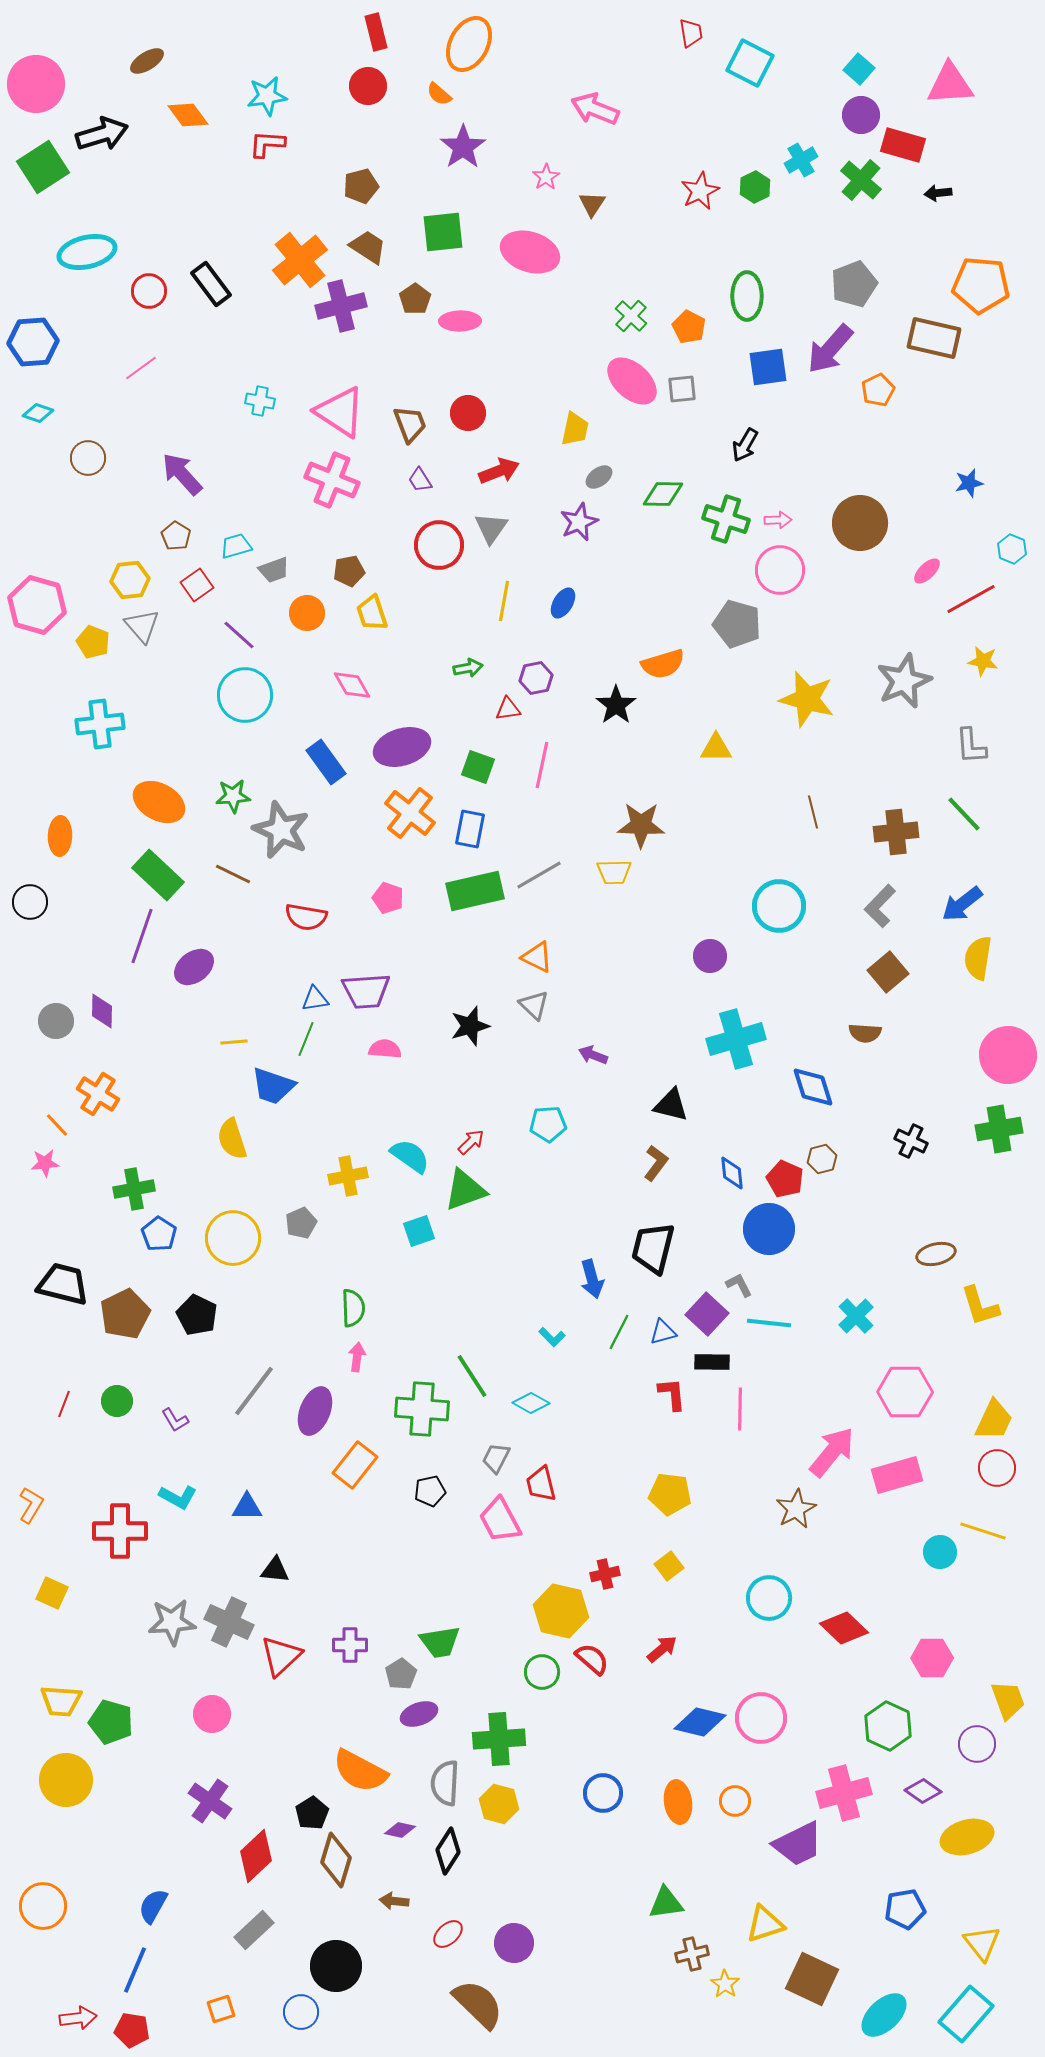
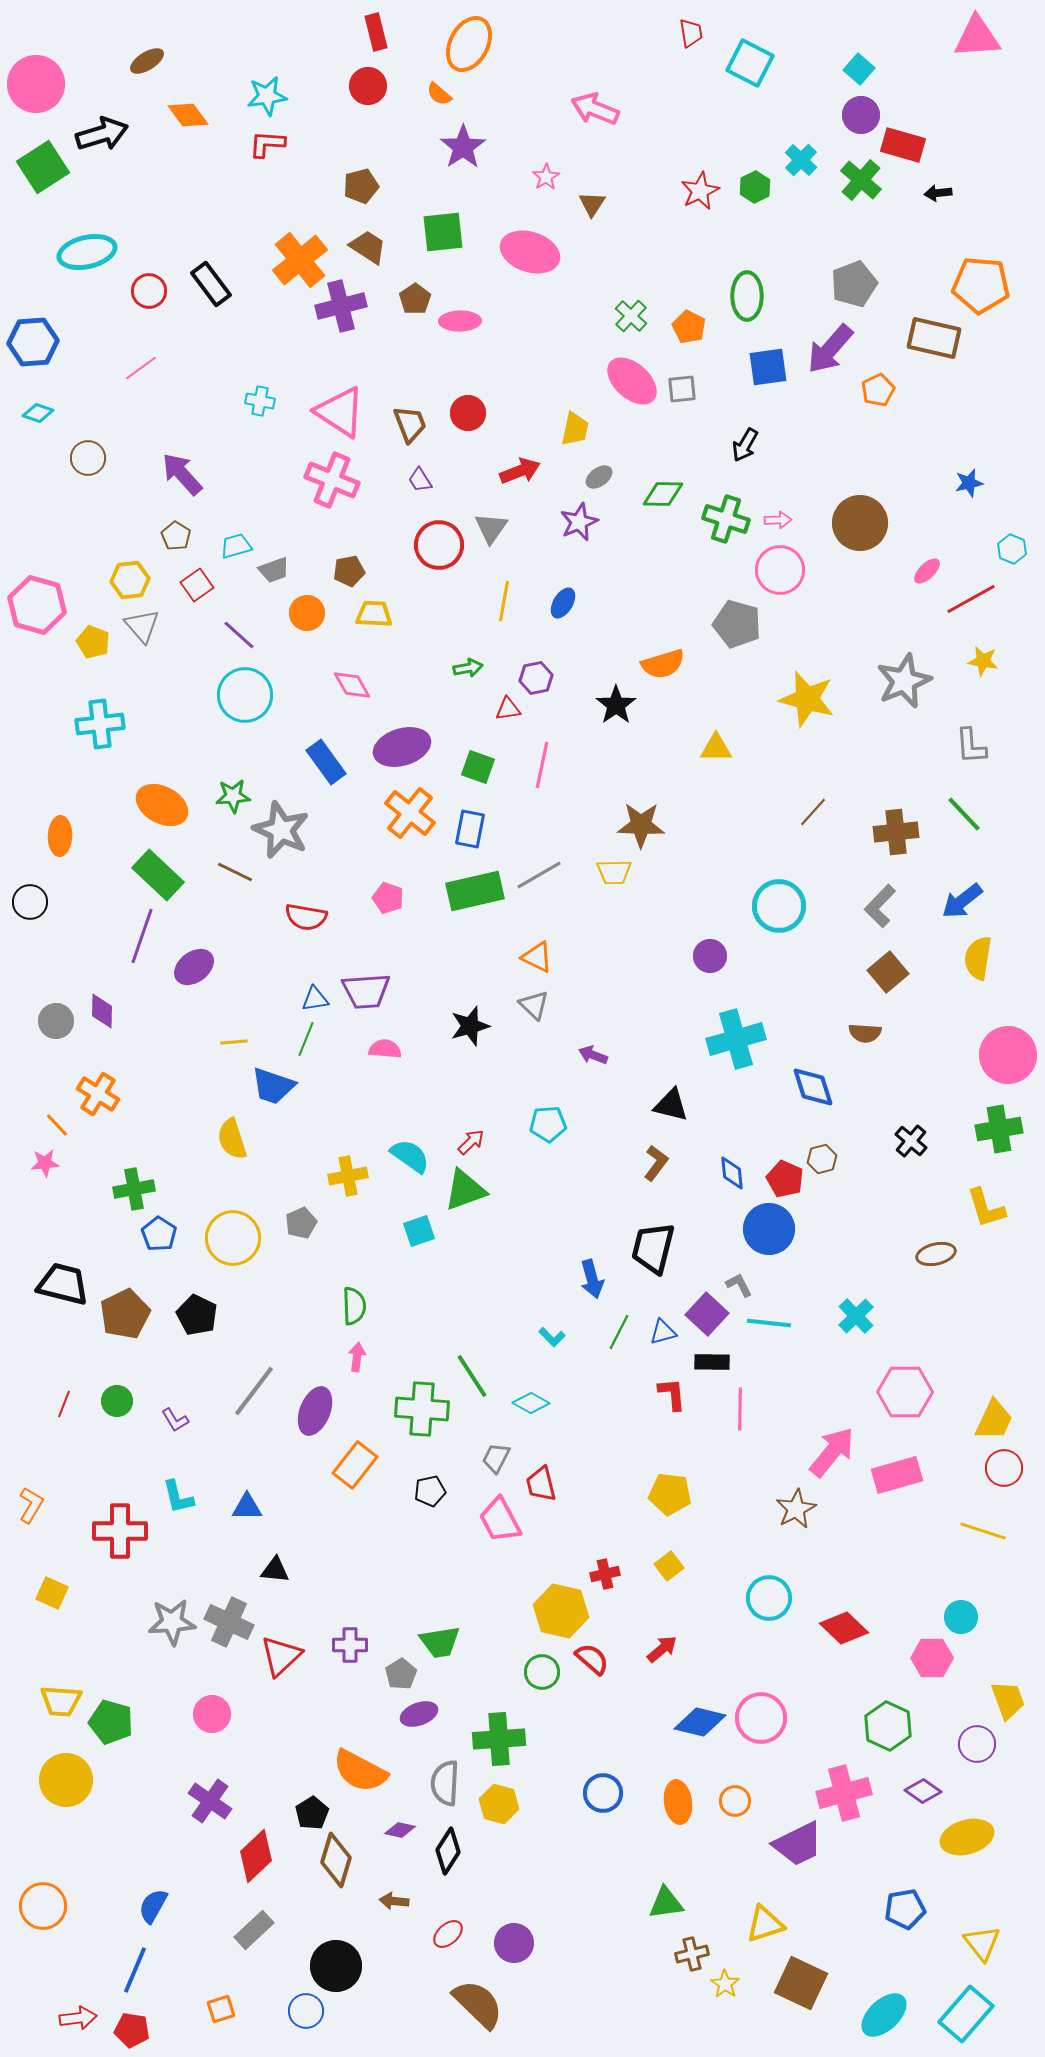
pink triangle at (950, 84): moved 27 px right, 47 px up
cyan cross at (801, 160): rotated 16 degrees counterclockwise
red arrow at (499, 471): moved 21 px right
yellow trapezoid at (372, 613): moved 2 px right, 1 px down; rotated 111 degrees clockwise
orange ellipse at (159, 802): moved 3 px right, 3 px down
brown line at (813, 812): rotated 56 degrees clockwise
brown line at (233, 874): moved 2 px right, 2 px up
blue arrow at (962, 904): moved 3 px up
black cross at (911, 1141): rotated 16 degrees clockwise
yellow L-shape at (980, 1306): moved 6 px right, 98 px up
green semicircle at (353, 1308): moved 1 px right, 2 px up
red circle at (997, 1468): moved 7 px right
cyan L-shape at (178, 1497): rotated 48 degrees clockwise
cyan circle at (940, 1552): moved 21 px right, 65 px down
brown square at (812, 1979): moved 11 px left, 4 px down
blue circle at (301, 2012): moved 5 px right, 1 px up
